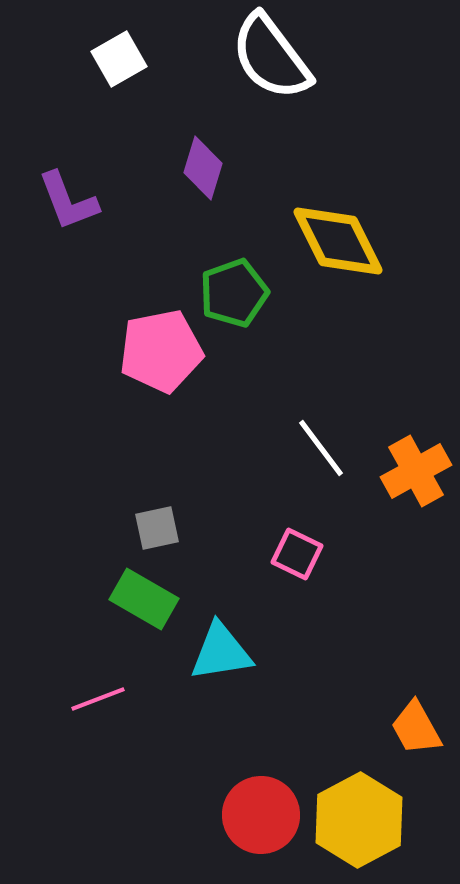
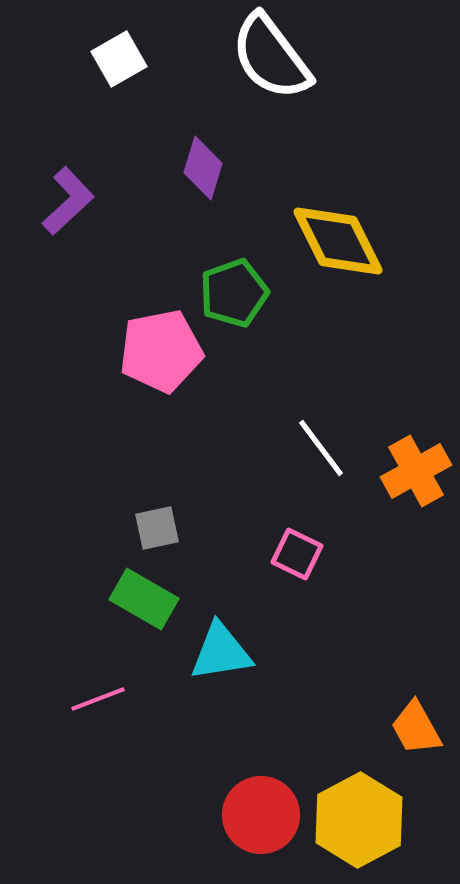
purple L-shape: rotated 112 degrees counterclockwise
